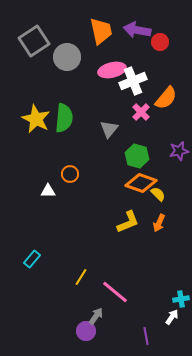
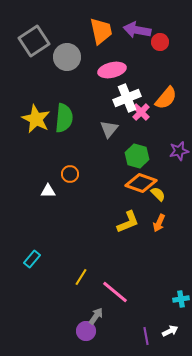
white cross: moved 6 px left, 17 px down
white arrow: moved 2 px left, 14 px down; rotated 28 degrees clockwise
